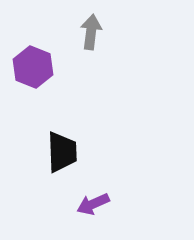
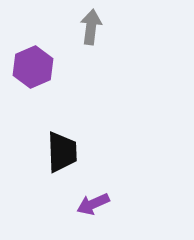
gray arrow: moved 5 px up
purple hexagon: rotated 15 degrees clockwise
